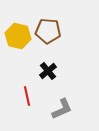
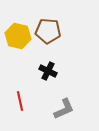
black cross: rotated 24 degrees counterclockwise
red line: moved 7 px left, 5 px down
gray L-shape: moved 2 px right
